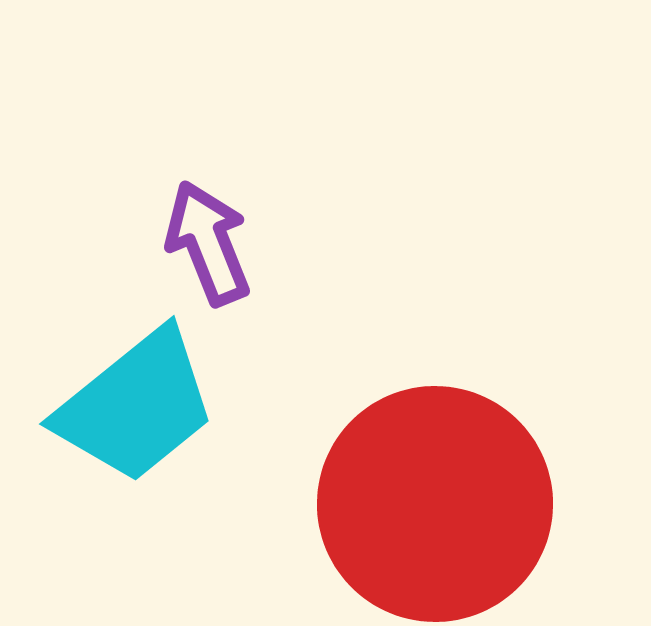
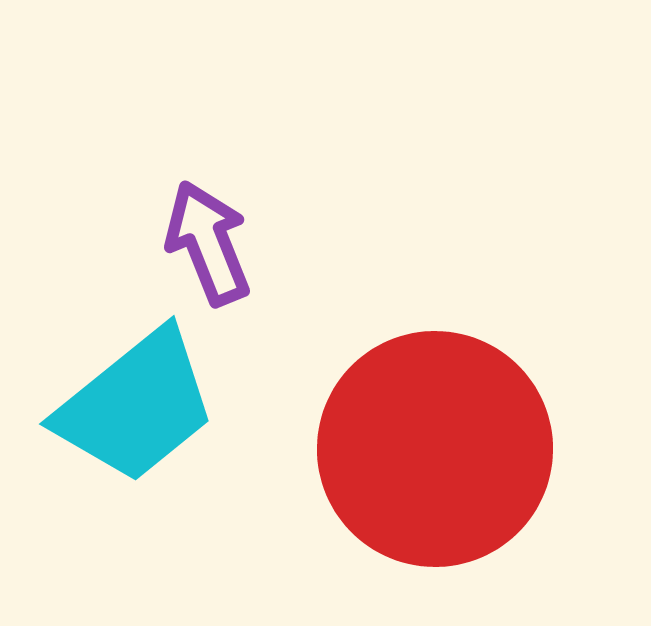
red circle: moved 55 px up
